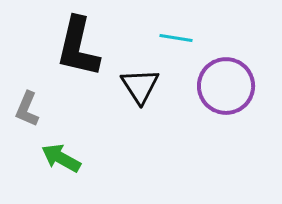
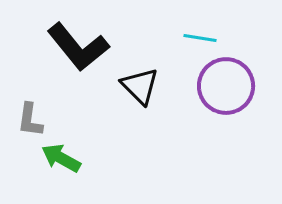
cyan line: moved 24 px right
black L-shape: rotated 52 degrees counterclockwise
black triangle: rotated 12 degrees counterclockwise
gray L-shape: moved 3 px right, 11 px down; rotated 15 degrees counterclockwise
